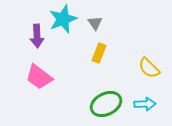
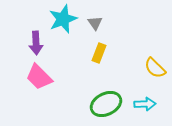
purple arrow: moved 1 px left, 7 px down
yellow semicircle: moved 6 px right
pink trapezoid: rotated 8 degrees clockwise
